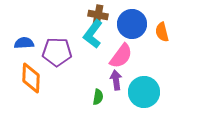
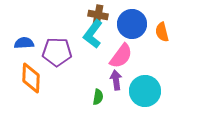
cyan circle: moved 1 px right, 1 px up
